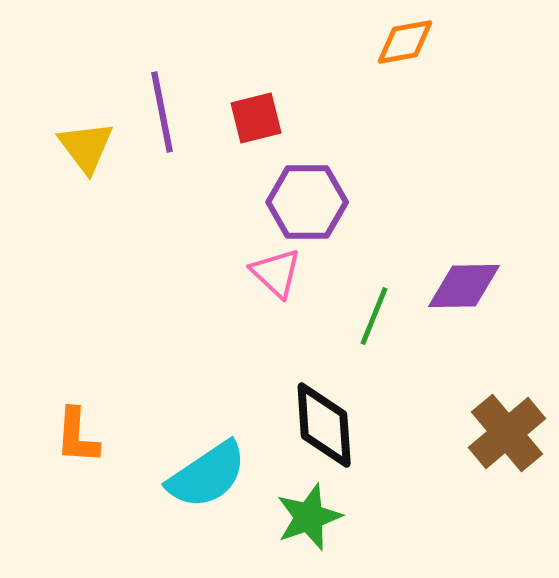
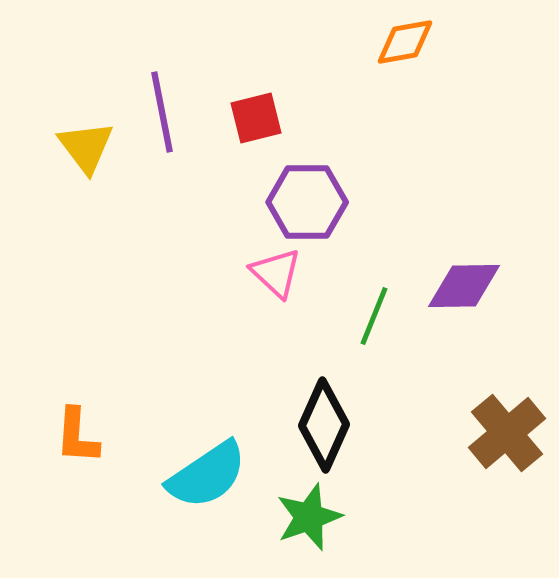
black diamond: rotated 28 degrees clockwise
